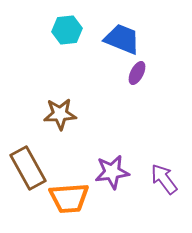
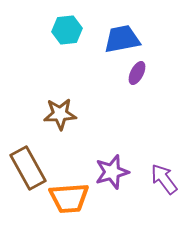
blue trapezoid: rotated 33 degrees counterclockwise
purple star: rotated 8 degrees counterclockwise
